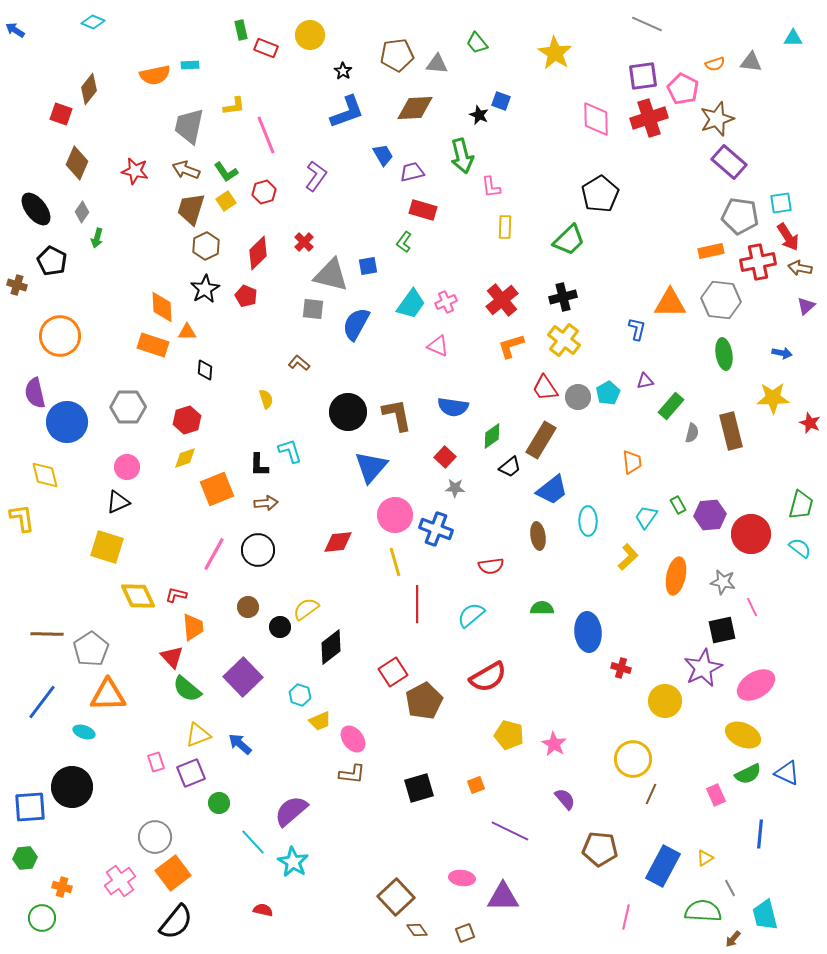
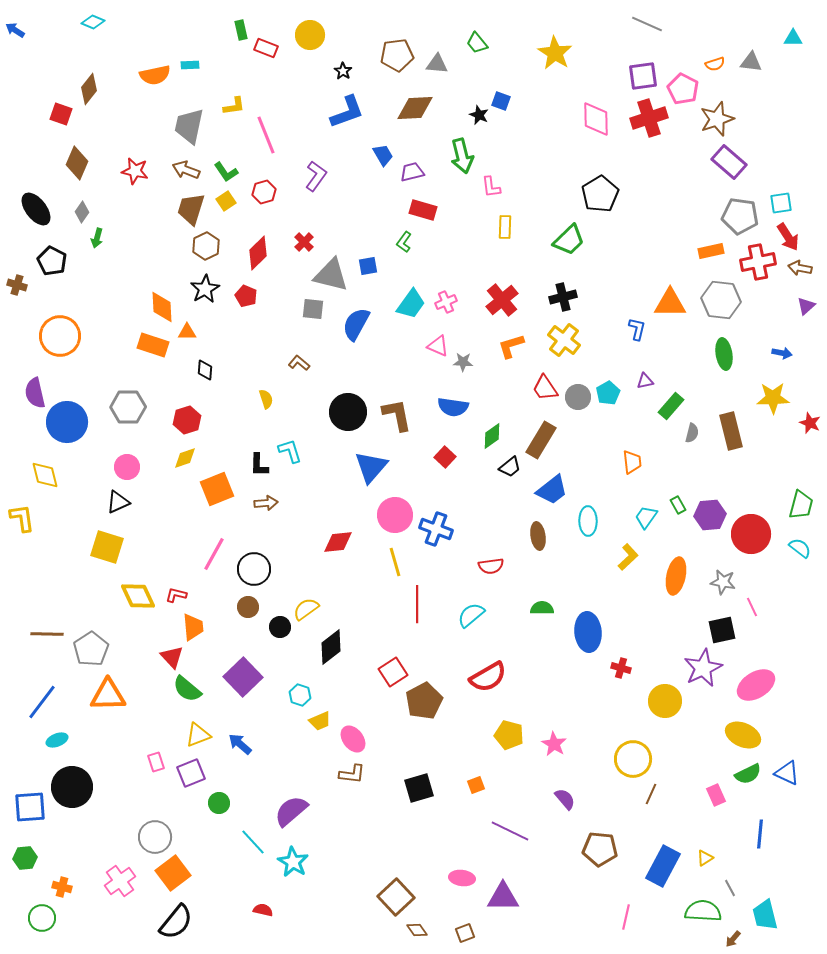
gray star at (455, 488): moved 8 px right, 126 px up
black circle at (258, 550): moved 4 px left, 19 px down
cyan ellipse at (84, 732): moved 27 px left, 8 px down; rotated 40 degrees counterclockwise
